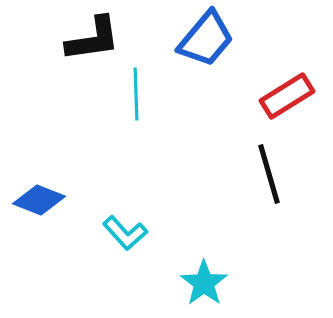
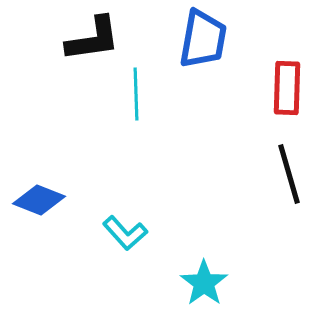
blue trapezoid: moved 3 px left; rotated 30 degrees counterclockwise
red rectangle: moved 8 px up; rotated 56 degrees counterclockwise
black line: moved 20 px right
